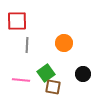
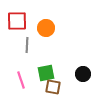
orange circle: moved 18 px left, 15 px up
green square: rotated 24 degrees clockwise
pink line: rotated 66 degrees clockwise
